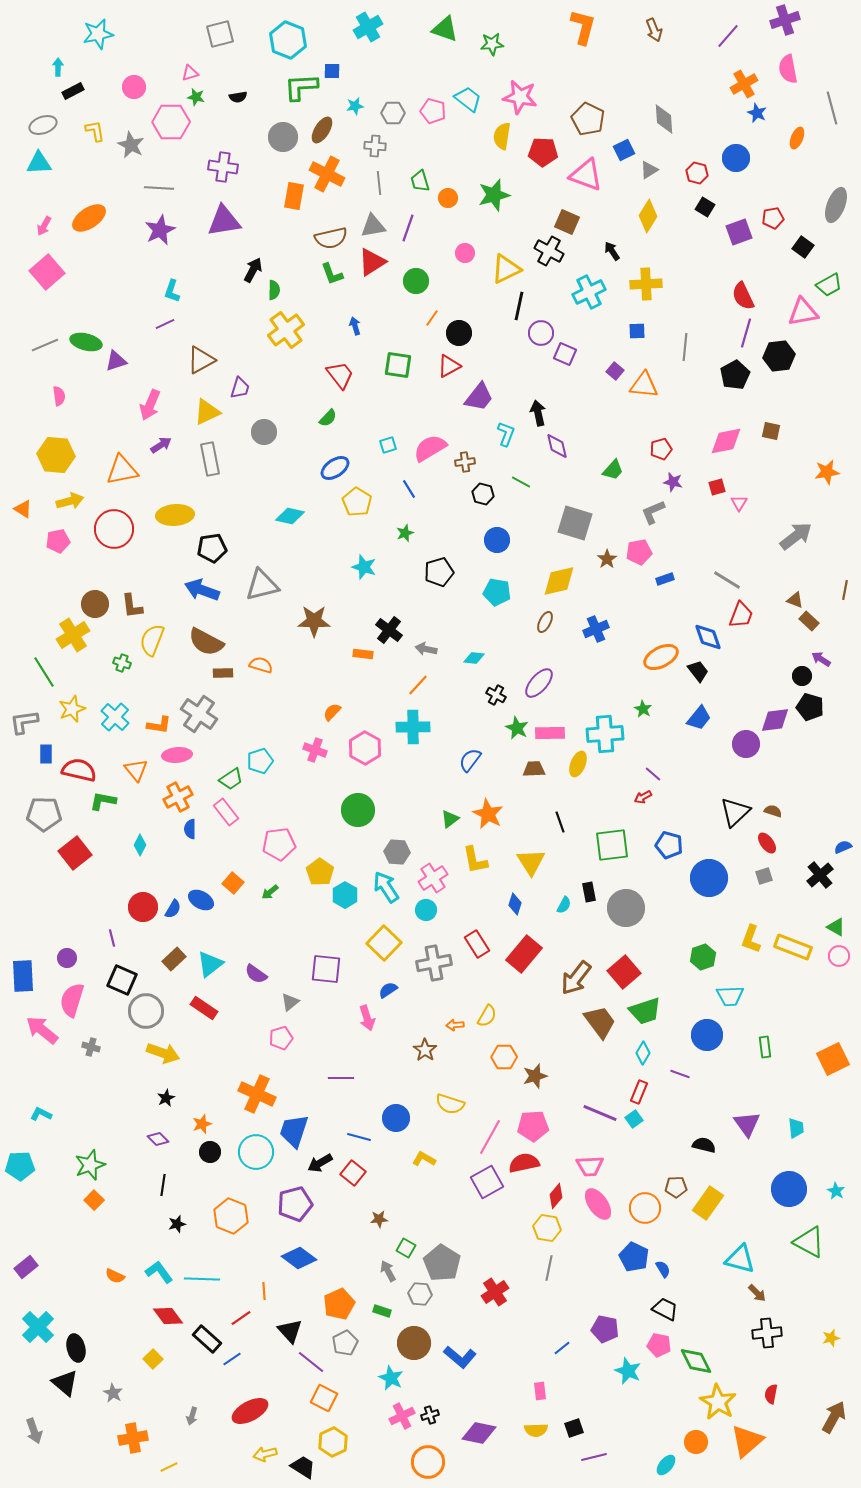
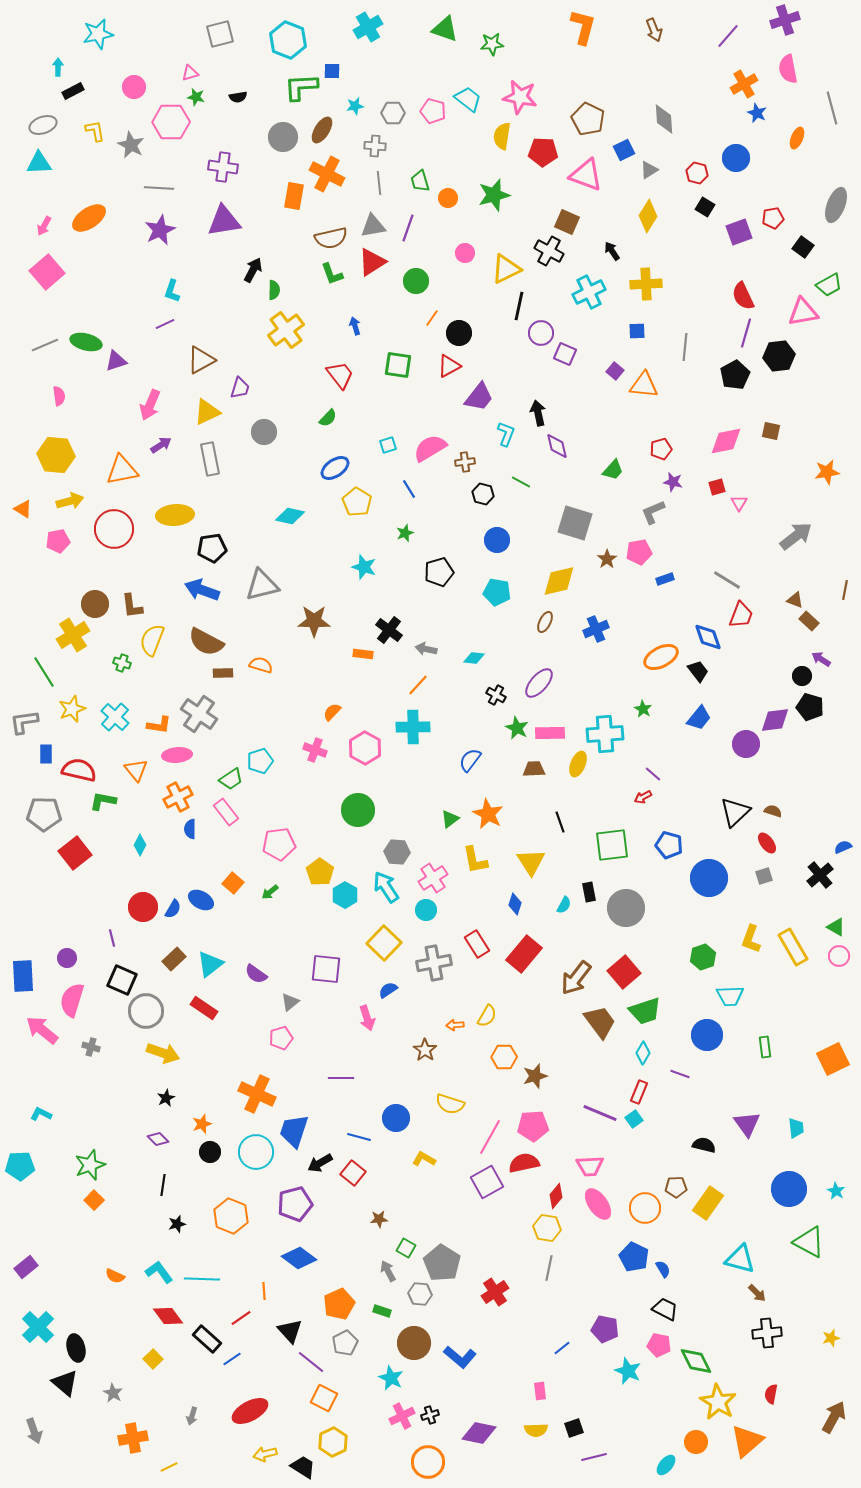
yellow rectangle at (793, 947): rotated 39 degrees clockwise
